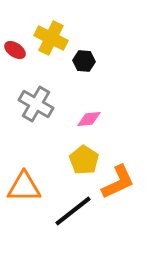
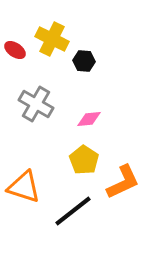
yellow cross: moved 1 px right, 1 px down
orange L-shape: moved 5 px right
orange triangle: rotated 18 degrees clockwise
